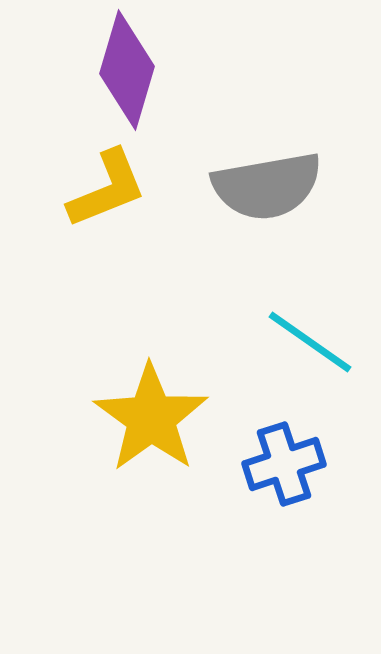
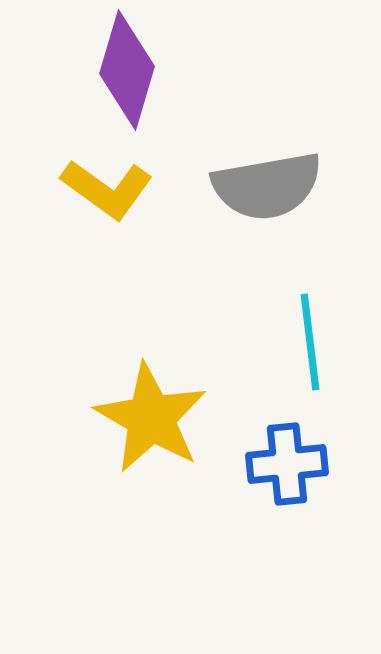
yellow L-shape: rotated 58 degrees clockwise
cyan line: rotated 48 degrees clockwise
yellow star: rotated 6 degrees counterclockwise
blue cross: moved 3 px right; rotated 12 degrees clockwise
